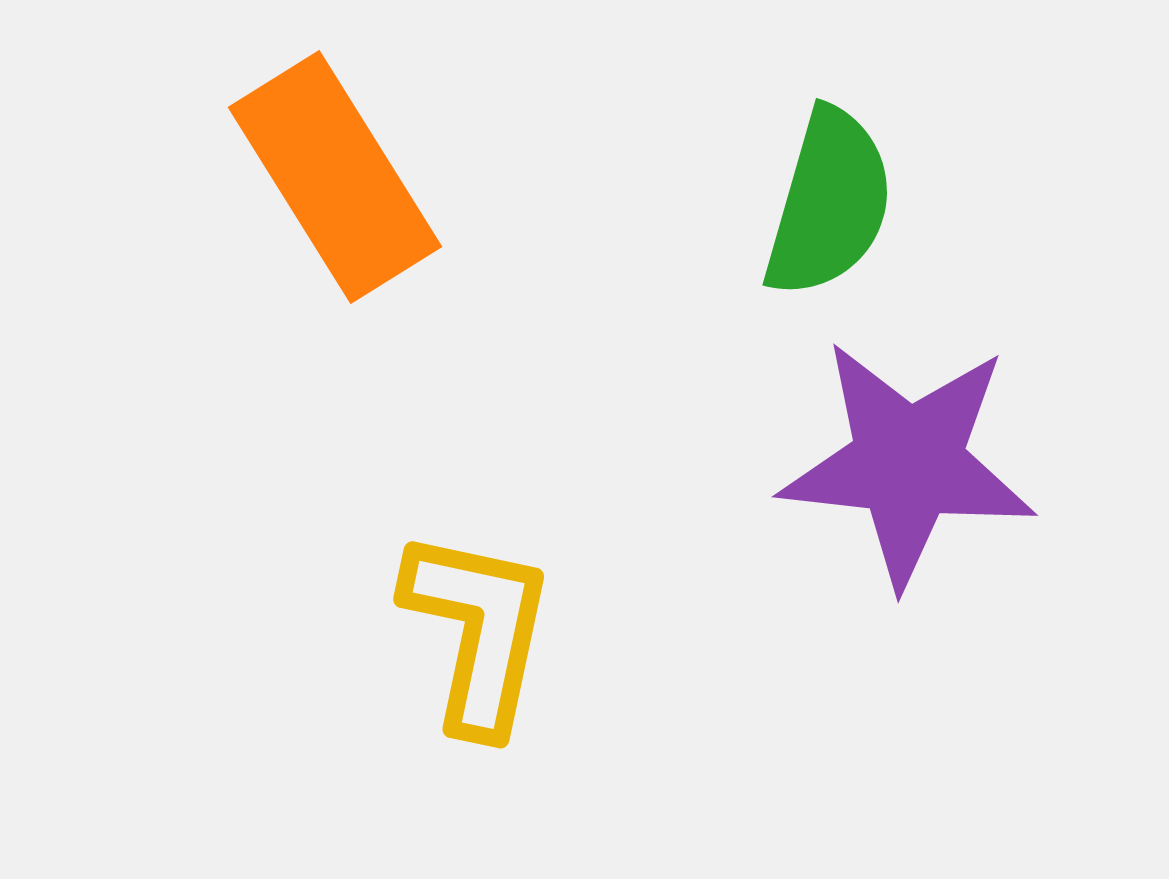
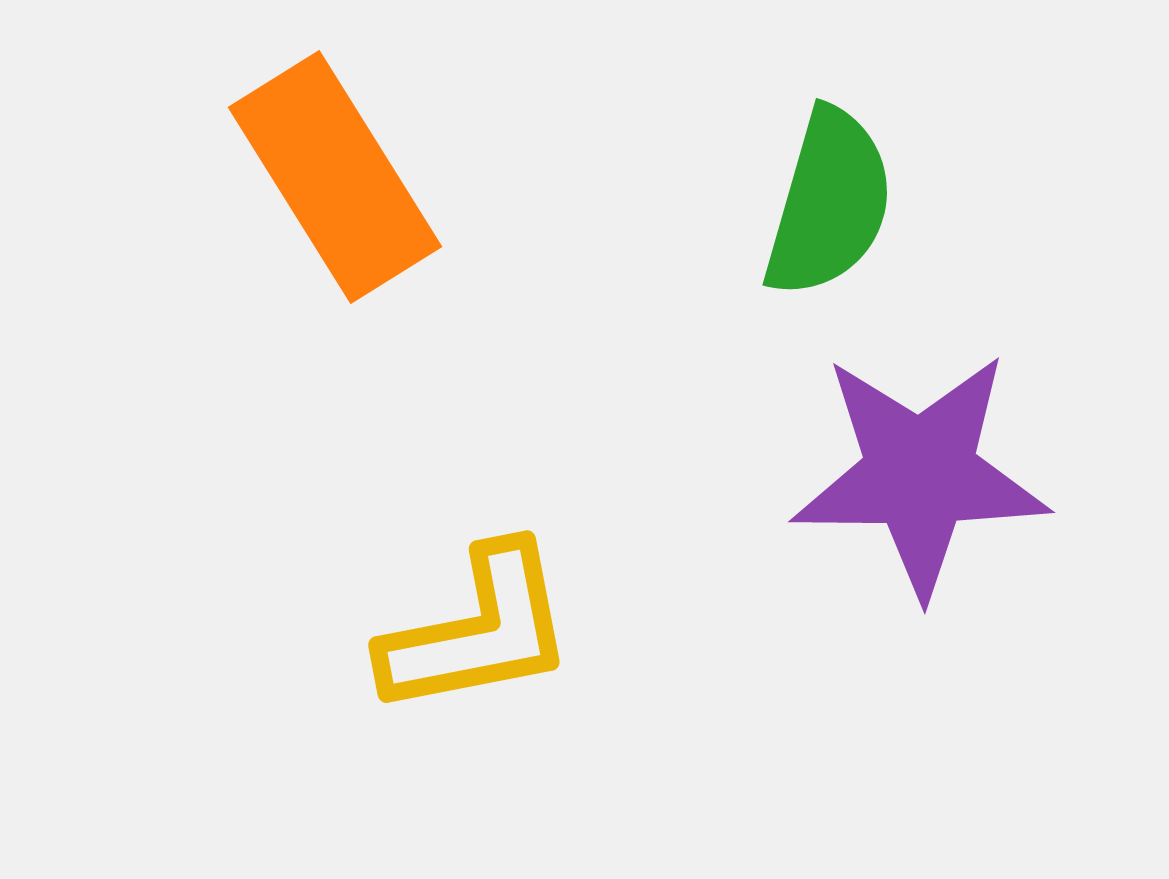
purple star: moved 12 px right, 11 px down; rotated 6 degrees counterclockwise
yellow L-shape: rotated 67 degrees clockwise
